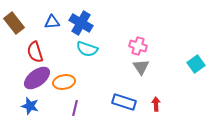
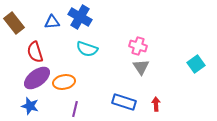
blue cross: moved 1 px left, 6 px up
purple line: moved 1 px down
